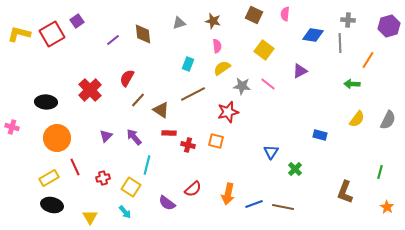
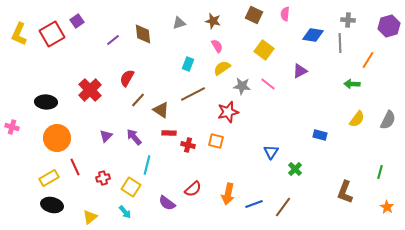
yellow L-shape at (19, 34): rotated 80 degrees counterclockwise
pink semicircle at (217, 46): rotated 24 degrees counterclockwise
brown line at (283, 207): rotated 65 degrees counterclockwise
yellow triangle at (90, 217): rotated 21 degrees clockwise
